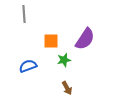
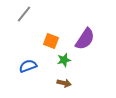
gray line: rotated 42 degrees clockwise
orange square: rotated 21 degrees clockwise
brown arrow: moved 3 px left, 5 px up; rotated 48 degrees counterclockwise
